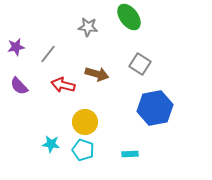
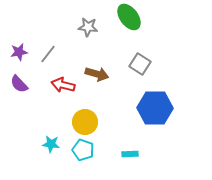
purple star: moved 3 px right, 5 px down
purple semicircle: moved 2 px up
blue hexagon: rotated 12 degrees clockwise
